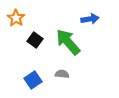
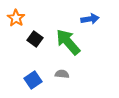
black square: moved 1 px up
